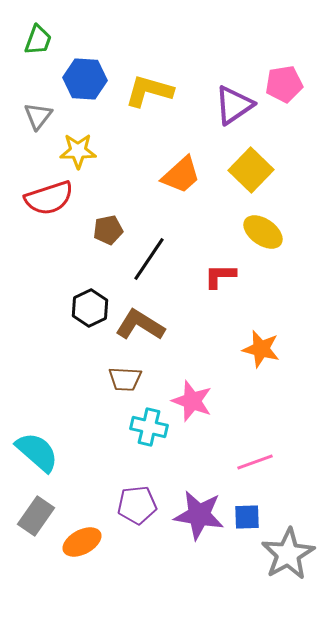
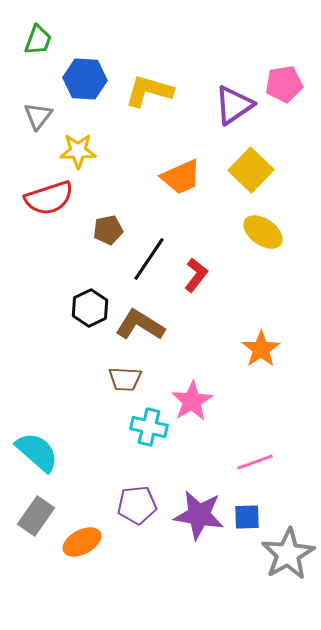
orange trapezoid: moved 2 px down; rotated 18 degrees clockwise
red L-shape: moved 24 px left, 1 px up; rotated 128 degrees clockwise
orange star: rotated 24 degrees clockwise
pink star: rotated 21 degrees clockwise
